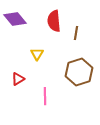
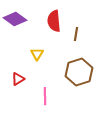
purple diamond: rotated 15 degrees counterclockwise
brown line: moved 1 px down
